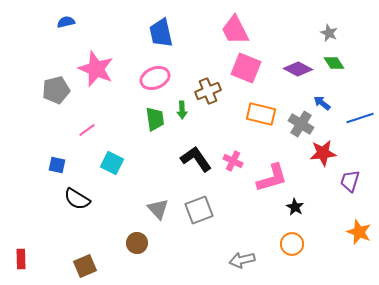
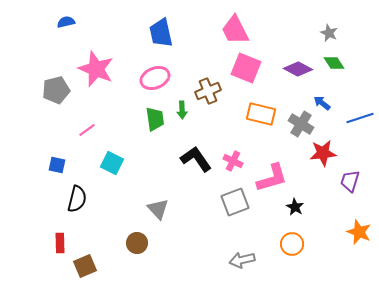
black semicircle: rotated 108 degrees counterclockwise
gray square: moved 36 px right, 8 px up
red rectangle: moved 39 px right, 16 px up
